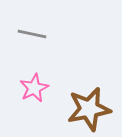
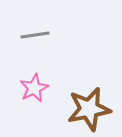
gray line: moved 3 px right, 1 px down; rotated 20 degrees counterclockwise
